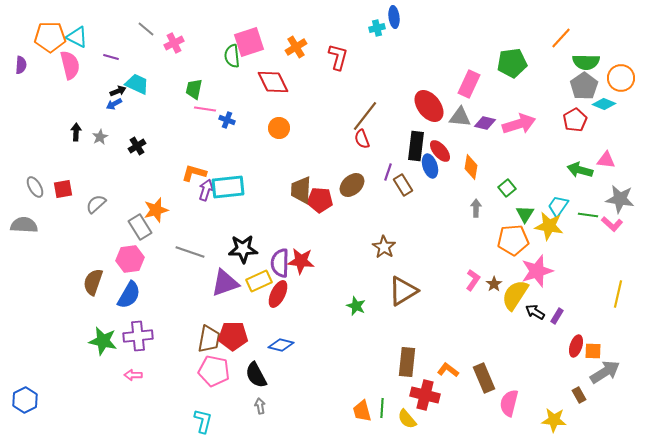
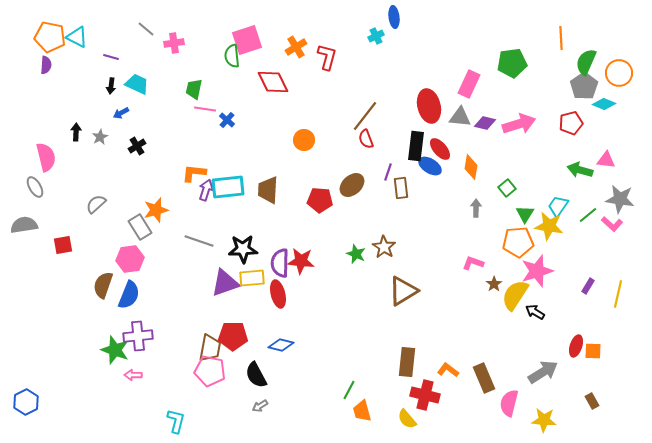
cyan cross at (377, 28): moved 1 px left, 8 px down; rotated 14 degrees counterclockwise
orange pentagon at (50, 37): rotated 12 degrees clockwise
orange line at (561, 38): rotated 45 degrees counterclockwise
pink square at (249, 42): moved 2 px left, 2 px up
pink cross at (174, 43): rotated 18 degrees clockwise
red L-shape at (338, 57): moved 11 px left
green semicircle at (586, 62): rotated 112 degrees clockwise
purple semicircle at (21, 65): moved 25 px right
pink semicircle at (70, 65): moved 24 px left, 92 px down
orange circle at (621, 78): moved 2 px left, 5 px up
black arrow at (118, 91): moved 7 px left, 5 px up; rotated 119 degrees clockwise
blue arrow at (114, 104): moved 7 px right, 9 px down
red ellipse at (429, 106): rotated 24 degrees clockwise
blue cross at (227, 120): rotated 21 degrees clockwise
red pentagon at (575, 120): moved 4 px left, 3 px down; rotated 15 degrees clockwise
orange circle at (279, 128): moved 25 px right, 12 px down
red semicircle at (362, 139): moved 4 px right
red ellipse at (440, 151): moved 2 px up
blue ellipse at (430, 166): rotated 40 degrees counterclockwise
orange L-shape at (194, 173): rotated 10 degrees counterclockwise
brown rectangle at (403, 185): moved 2 px left, 3 px down; rotated 25 degrees clockwise
red square at (63, 189): moved 56 px down
brown trapezoid at (301, 190): moved 33 px left
green line at (588, 215): rotated 48 degrees counterclockwise
gray semicircle at (24, 225): rotated 12 degrees counterclockwise
orange pentagon at (513, 240): moved 5 px right, 2 px down
gray line at (190, 252): moved 9 px right, 11 px up
pink L-shape at (473, 280): moved 17 px up; rotated 105 degrees counterclockwise
yellow rectangle at (259, 281): moved 7 px left, 3 px up; rotated 20 degrees clockwise
brown semicircle at (93, 282): moved 10 px right, 3 px down
red ellipse at (278, 294): rotated 40 degrees counterclockwise
blue semicircle at (129, 295): rotated 8 degrees counterclockwise
green star at (356, 306): moved 52 px up
purple rectangle at (557, 316): moved 31 px right, 30 px up
brown trapezoid at (209, 339): moved 1 px right, 9 px down
green star at (103, 341): moved 12 px right, 9 px down; rotated 8 degrees clockwise
pink pentagon at (214, 371): moved 4 px left
gray arrow at (605, 372): moved 62 px left
brown rectangle at (579, 395): moved 13 px right, 6 px down
blue hexagon at (25, 400): moved 1 px right, 2 px down
gray arrow at (260, 406): rotated 112 degrees counterclockwise
green line at (382, 408): moved 33 px left, 18 px up; rotated 24 degrees clockwise
yellow star at (554, 420): moved 10 px left
cyan L-shape at (203, 421): moved 27 px left
